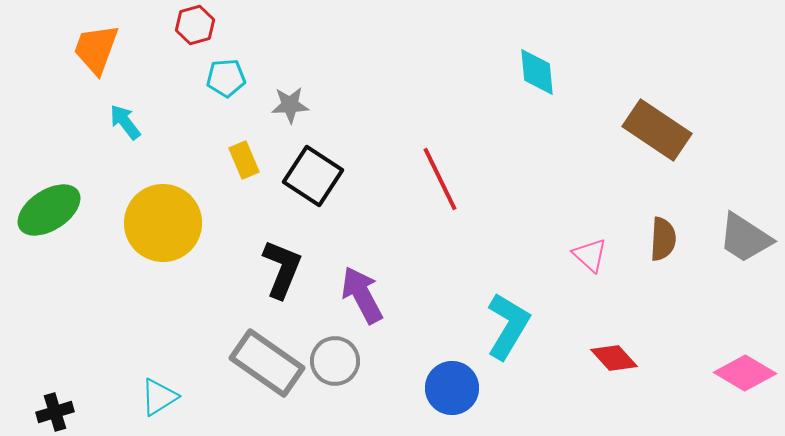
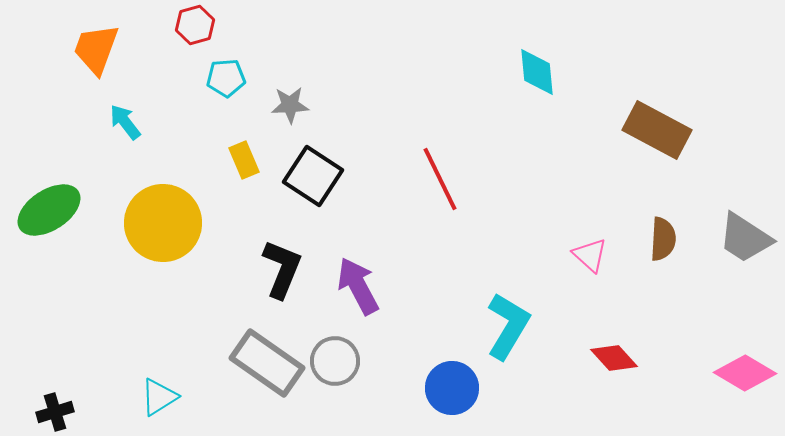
brown rectangle: rotated 6 degrees counterclockwise
purple arrow: moved 4 px left, 9 px up
